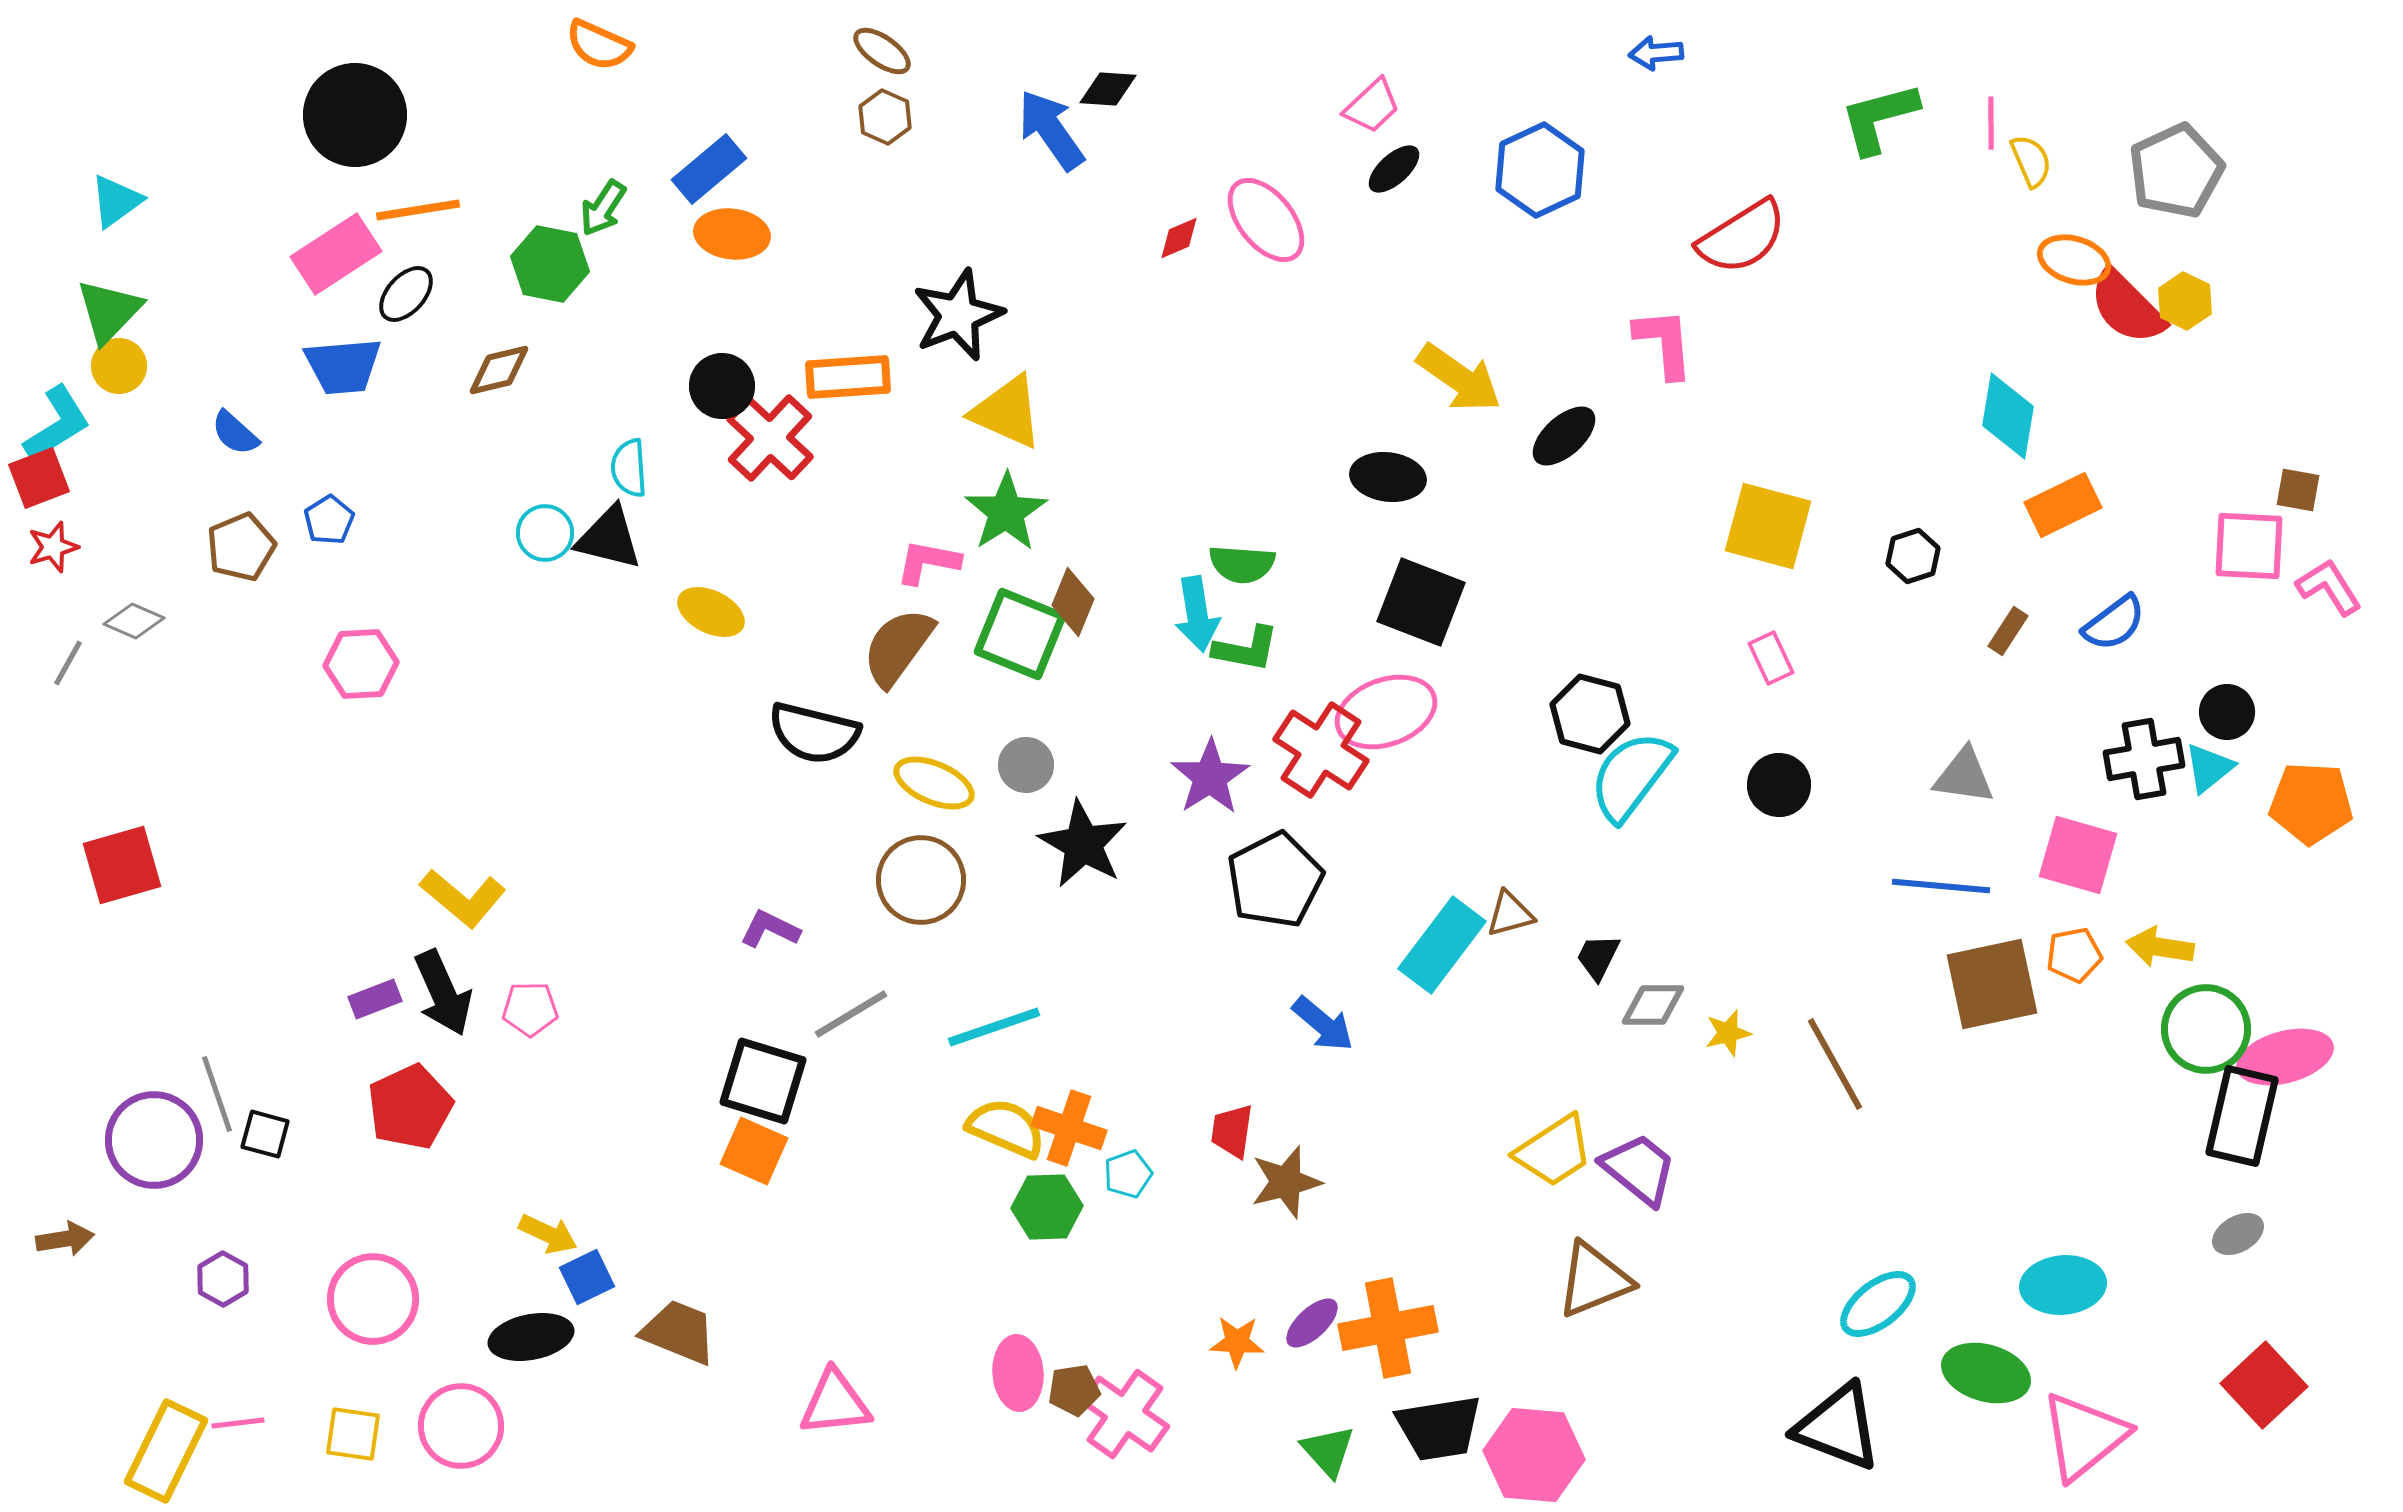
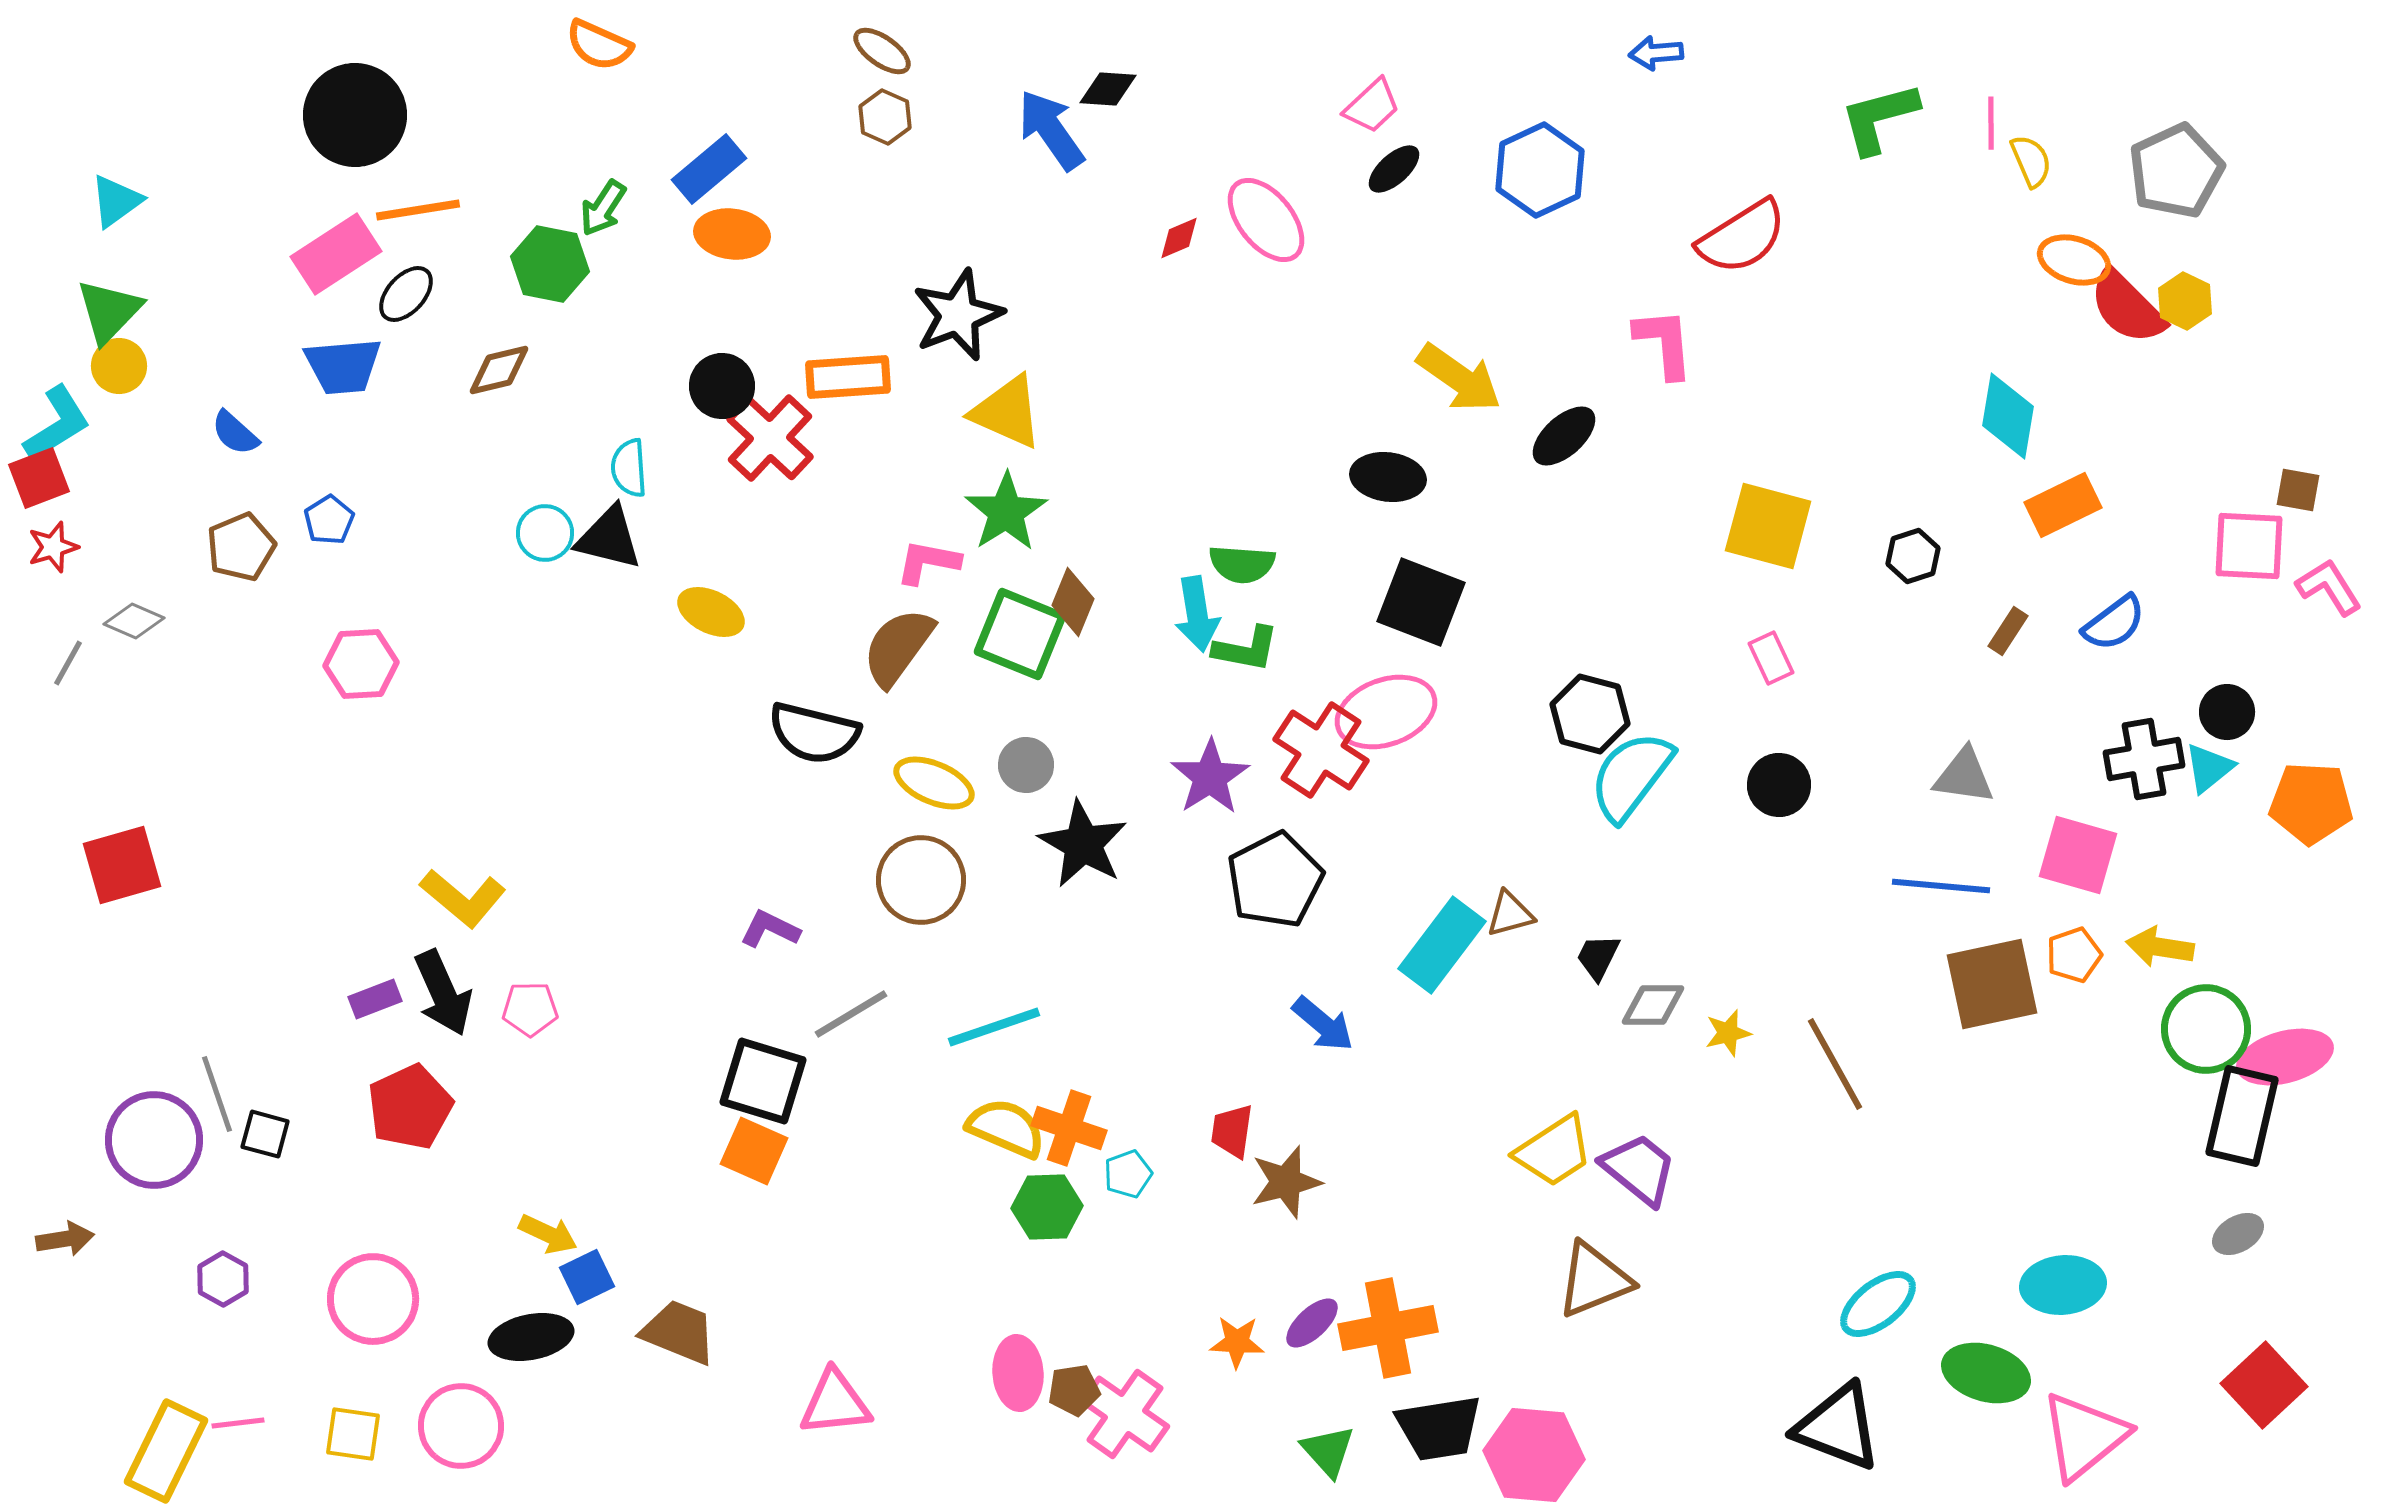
orange pentagon at (2074, 955): rotated 8 degrees counterclockwise
